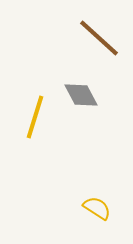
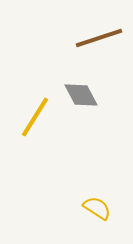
brown line: rotated 60 degrees counterclockwise
yellow line: rotated 15 degrees clockwise
